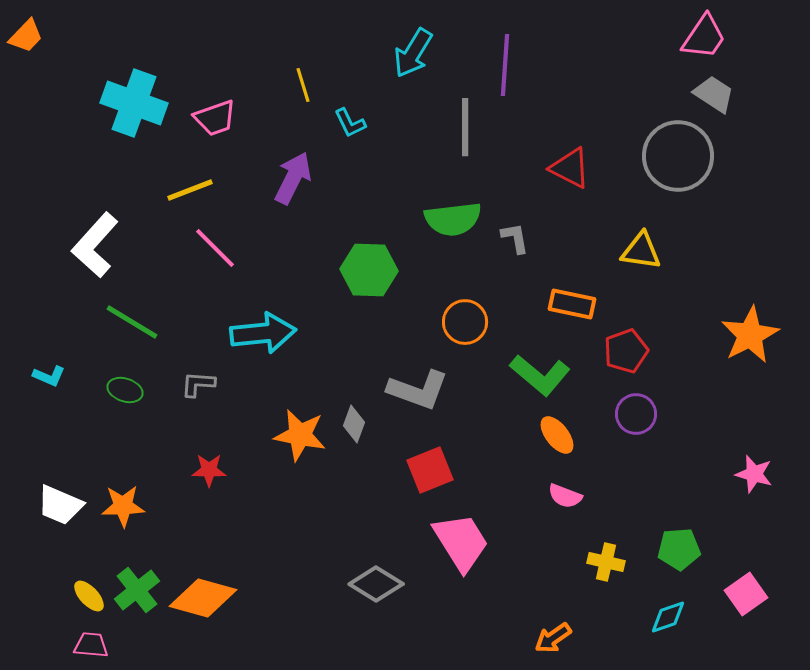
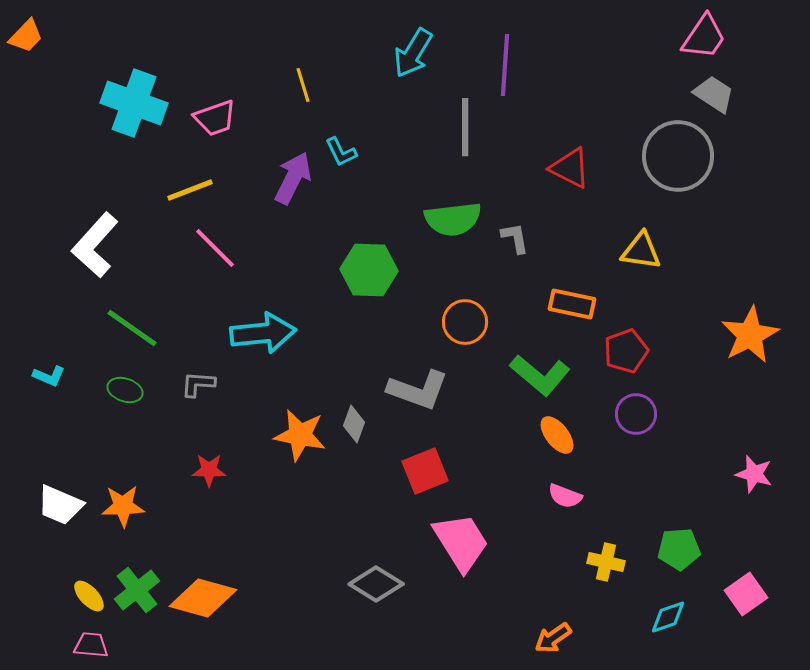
cyan L-shape at (350, 123): moved 9 px left, 29 px down
green line at (132, 322): moved 6 px down; rotated 4 degrees clockwise
red square at (430, 470): moved 5 px left, 1 px down
